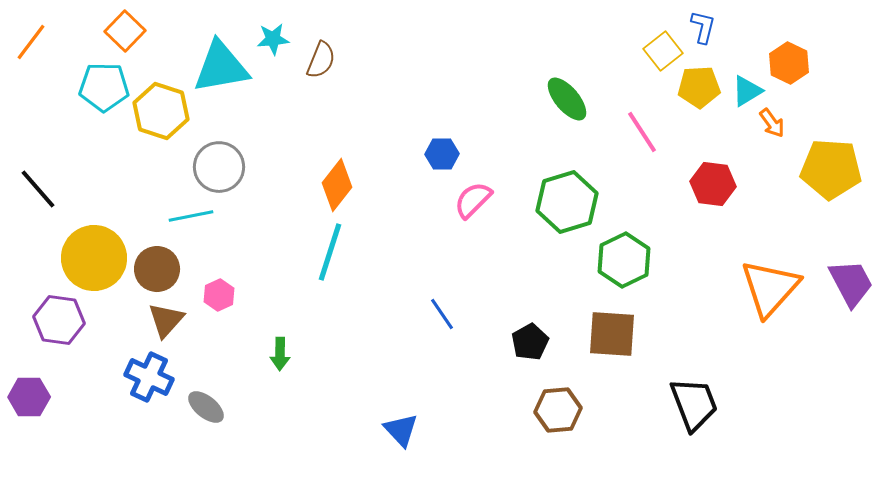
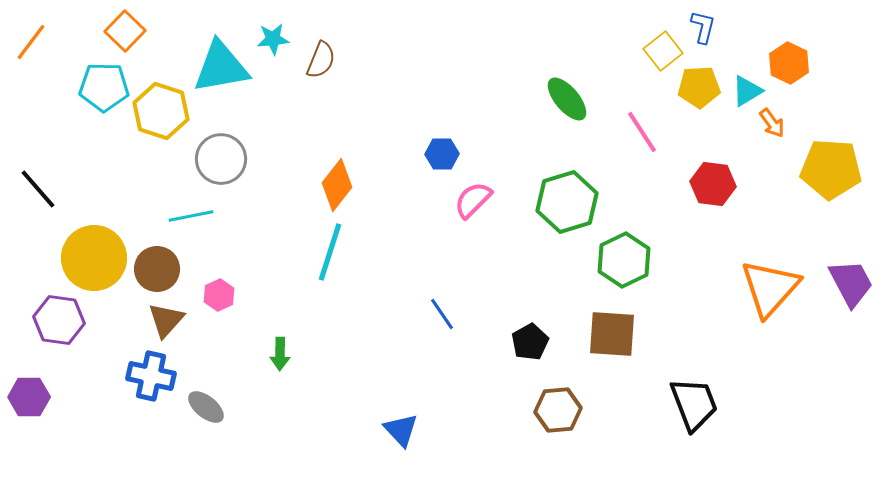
gray circle at (219, 167): moved 2 px right, 8 px up
blue cross at (149, 377): moved 2 px right, 1 px up; rotated 12 degrees counterclockwise
